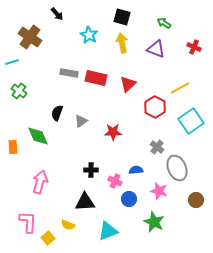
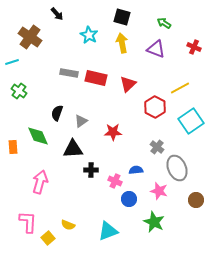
black triangle: moved 12 px left, 53 px up
